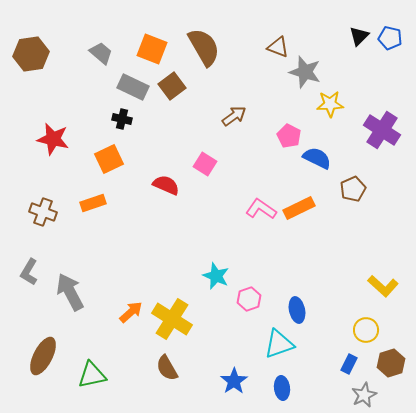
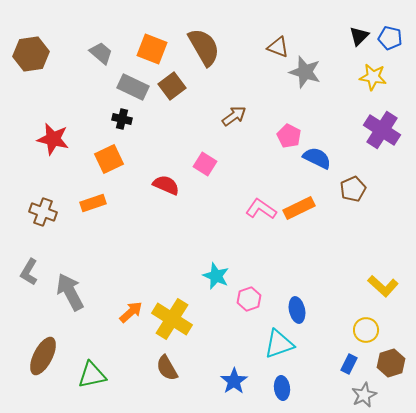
yellow star at (330, 104): moved 43 px right, 27 px up; rotated 12 degrees clockwise
